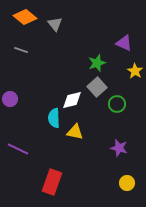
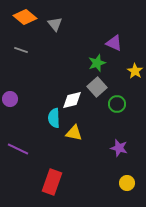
purple triangle: moved 10 px left
yellow triangle: moved 1 px left, 1 px down
